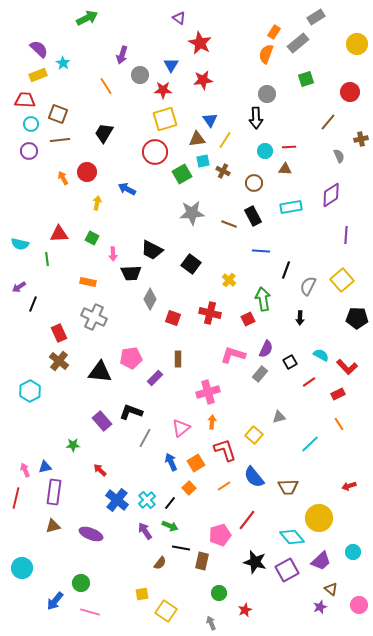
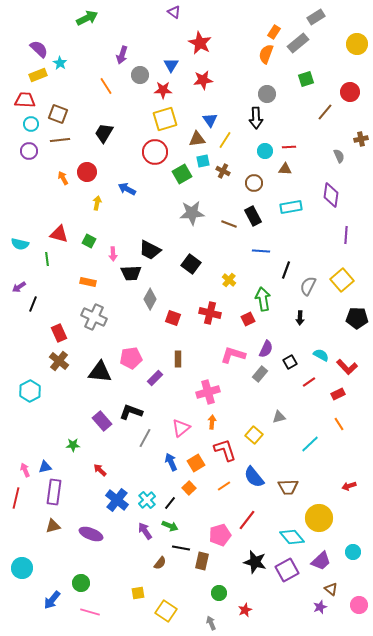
purple triangle at (179, 18): moved 5 px left, 6 px up
cyan star at (63, 63): moved 3 px left
brown line at (328, 122): moved 3 px left, 10 px up
purple diamond at (331, 195): rotated 50 degrees counterclockwise
red triangle at (59, 234): rotated 18 degrees clockwise
green square at (92, 238): moved 3 px left, 3 px down
black trapezoid at (152, 250): moved 2 px left
yellow square at (142, 594): moved 4 px left, 1 px up
blue arrow at (55, 601): moved 3 px left, 1 px up
